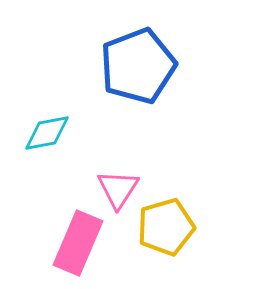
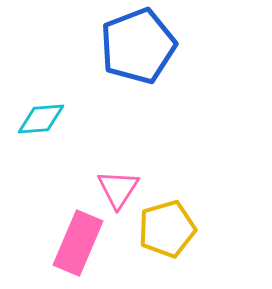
blue pentagon: moved 20 px up
cyan diamond: moved 6 px left, 14 px up; rotated 6 degrees clockwise
yellow pentagon: moved 1 px right, 2 px down
